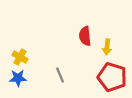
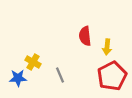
yellow cross: moved 13 px right, 5 px down
red pentagon: moved 1 px up; rotated 28 degrees clockwise
